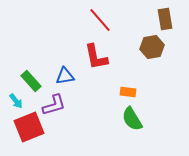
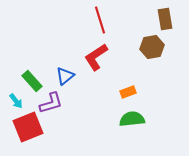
red line: rotated 24 degrees clockwise
red L-shape: rotated 68 degrees clockwise
blue triangle: rotated 30 degrees counterclockwise
green rectangle: moved 1 px right
orange rectangle: rotated 28 degrees counterclockwise
purple L-shape: moved 3 px left, 2 px up
green semicircle: rotated 115 degrees clockwise
red square: moved 1 px left
